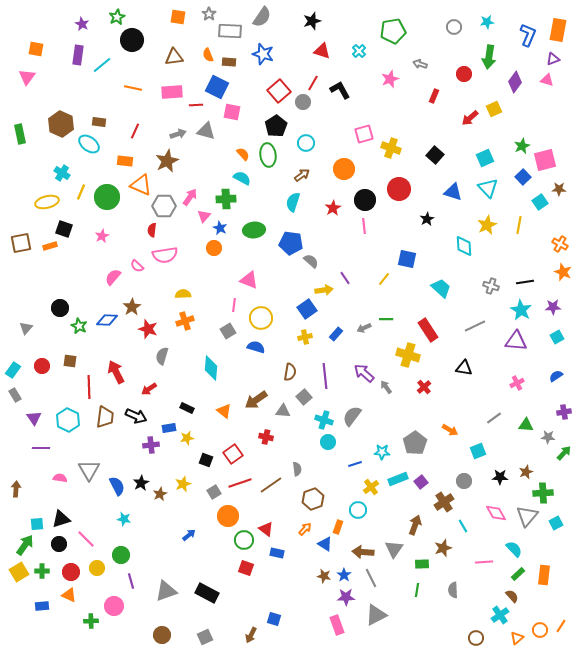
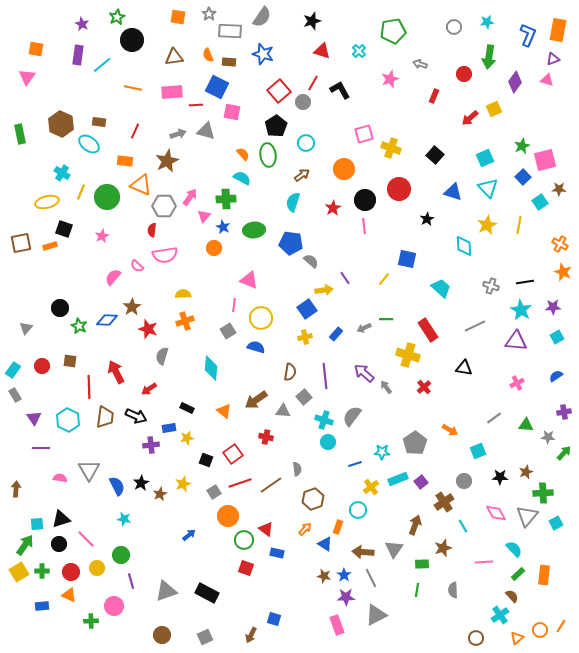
blue star at (220, 228): moved 3 px right, 1 px up
